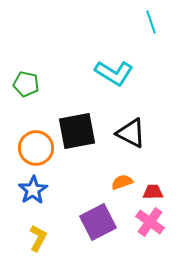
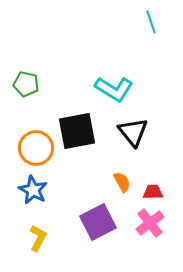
cyan L-shape: moved 16 px down
black triangle: moved 2 px right, 1 px up; rotated 24 degrees clockwise
orange semicircle: rotated 80 degrees clockwise
blue star: rotated 12 degrees counterclockwise
pink cross: moved 1 px down; rotated 16 degrees clockwise
